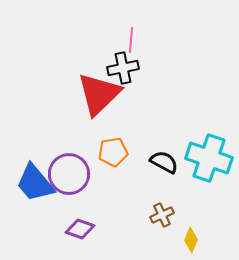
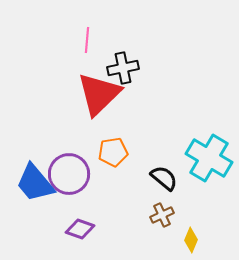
pink line: moved 44 px left
cyan cross: rotated 12 degrees clockwise
black semicircle: moved 16 px down; rotated 12 degrees clockwise
